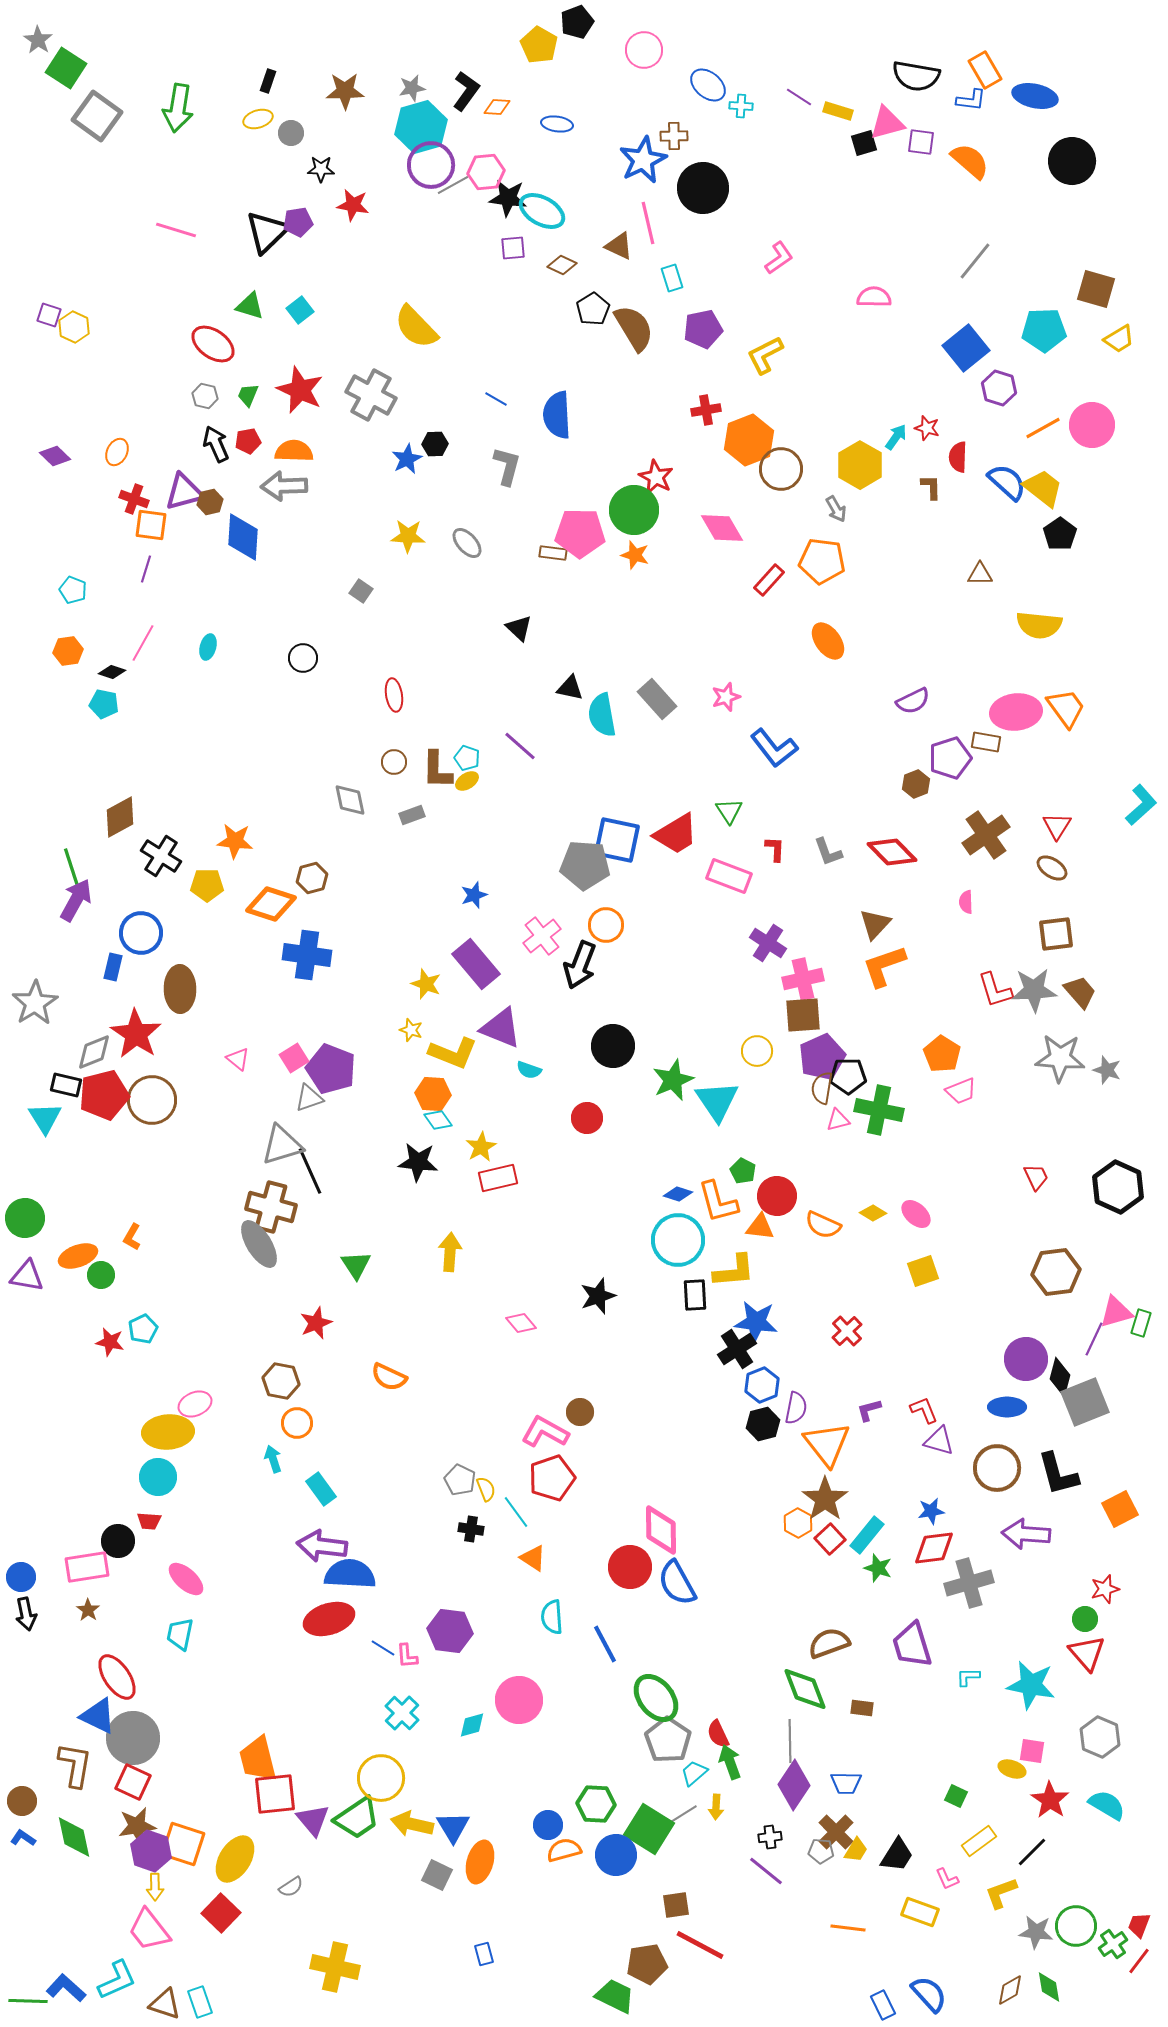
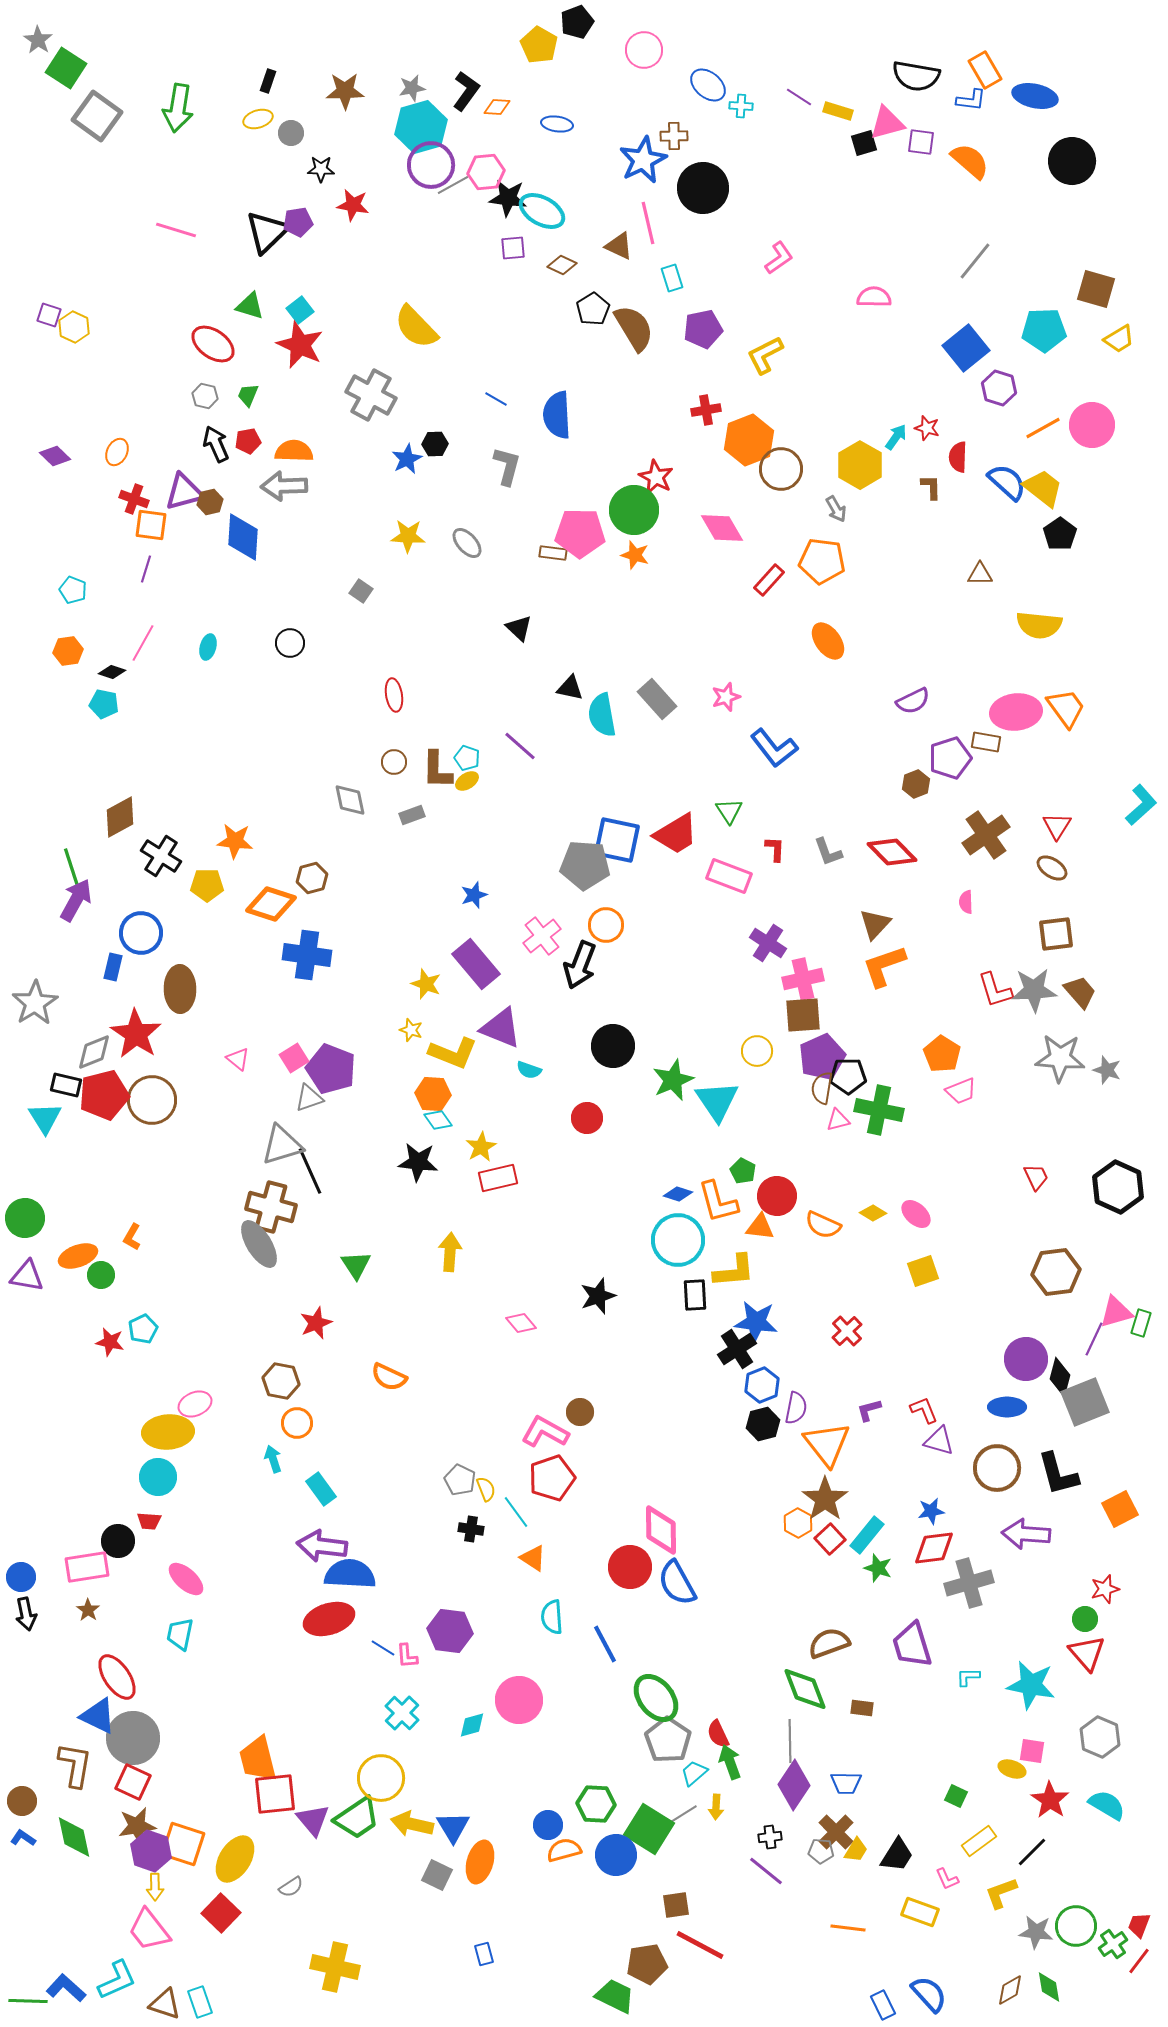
red star at (300, 390): moved 45 px up
black circle at (303, 658): moved 13 px left, 15 px up
